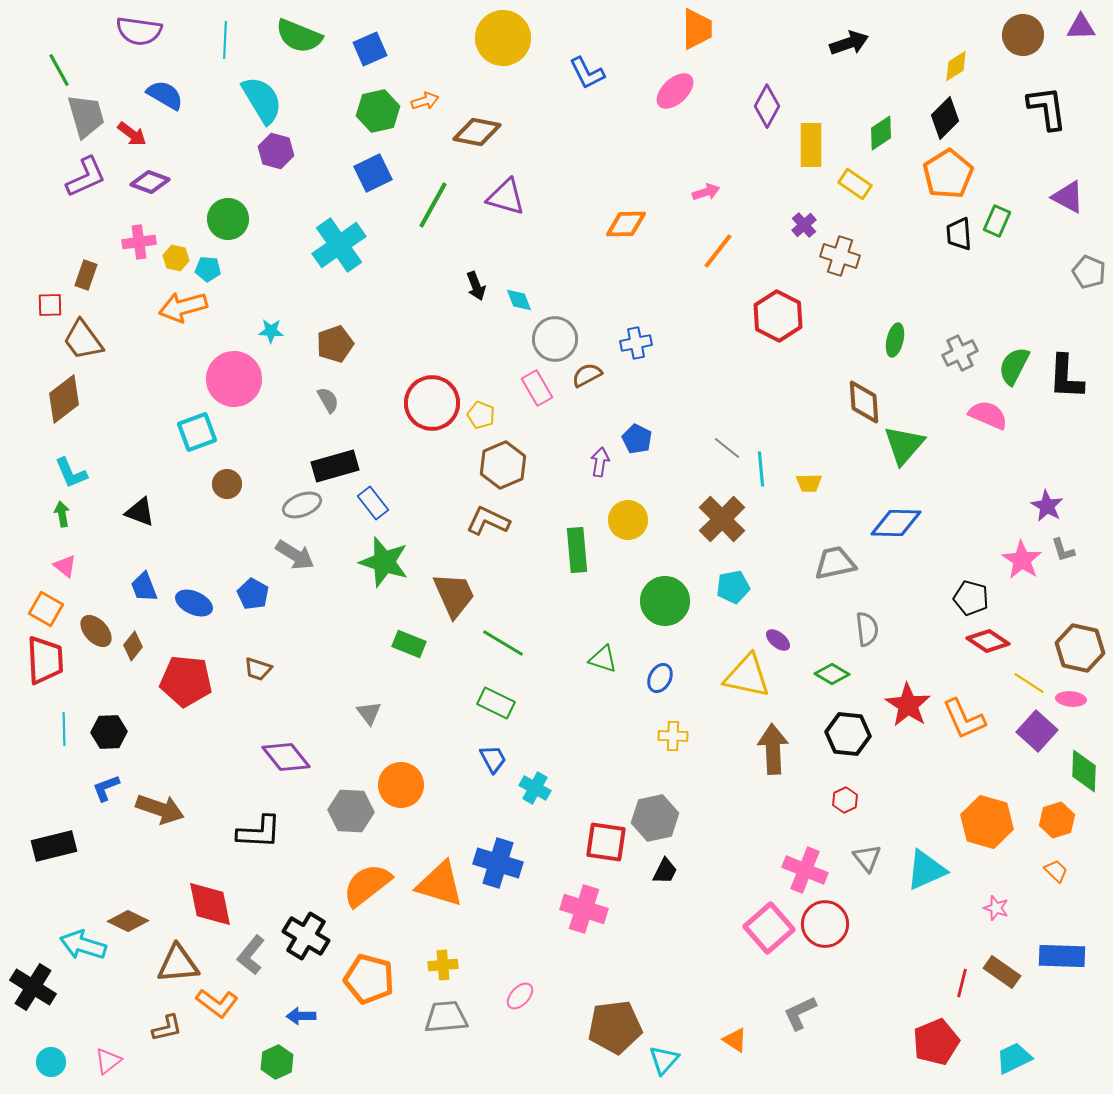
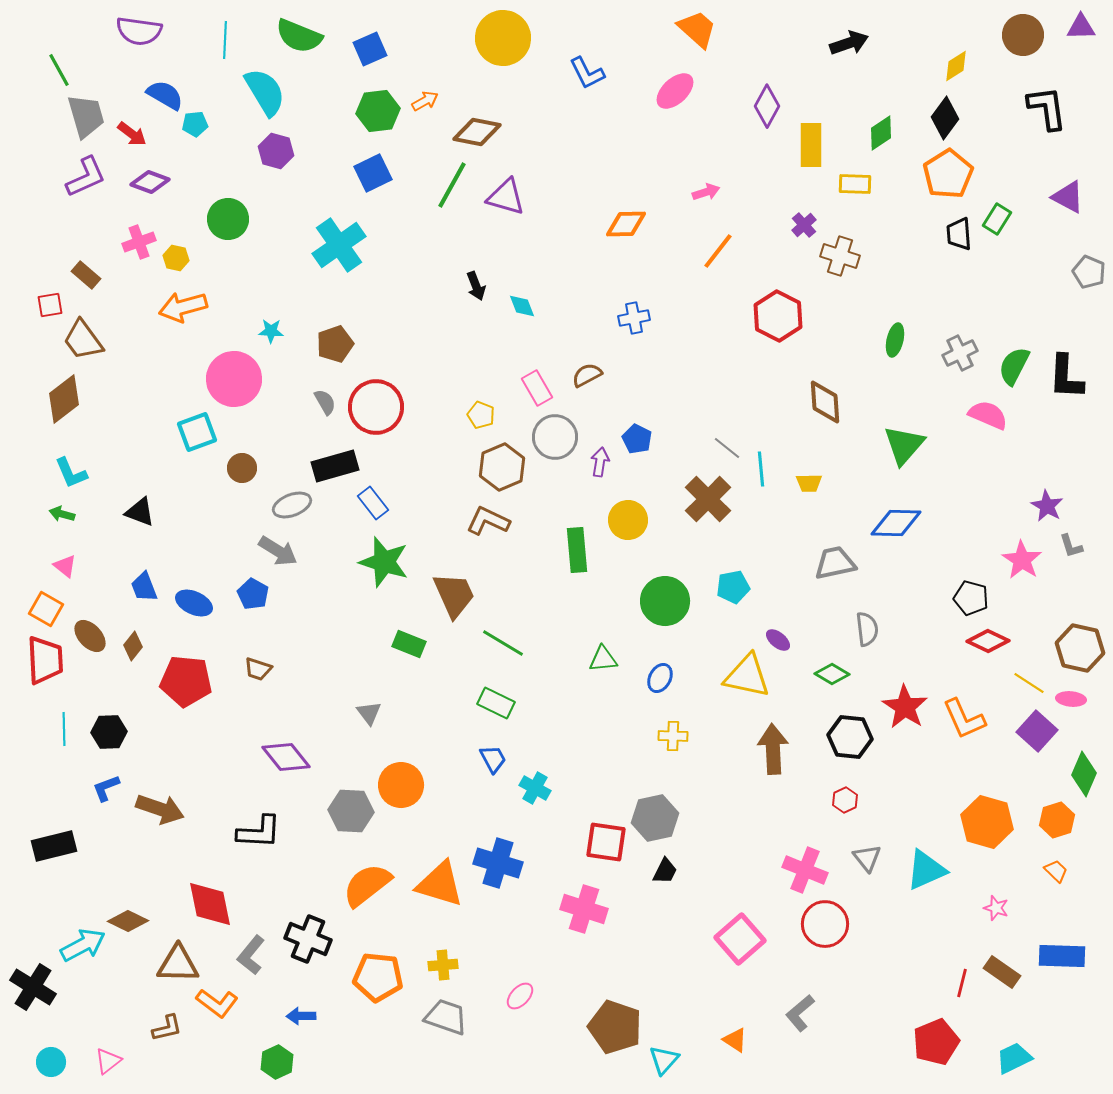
orange trapezoid at (697, 29): rotated 48 degrees counterclockwise
cyan semicircle at (262, 100): moved 3 px right, 8 px up
orange arrow at (425, 101): rotated 12 degrees counterclockwise
green hexagon at (378, 111): rotated 6 degrees clockwise
black diamond at (945, 118): rotated 9 degrees counterclockwise
yellow rectangle at (855, 184): rotated 32 degrees counterclockwise
green line at (433, 205): moved 19 px right, 20 px up
green rectangle at (997, 221): moved 2 px up; rotated 8 degrees clockwise
pink cross at (139, 242): rotated 12 degrees counterclockwise
cyan pentagon at (208, 269): moved 13 px left, 145 px up; rotated 10 degrees counterclockwise
brown rectangle at (86, 275): rotated 68 degrees counterclockwise
cyan diamond at (519, 300): moved 3 px right, 6 px down
red square at (50, 305): rotated 8 degrees counterclockwise
gray circle at (555, 339): moved 98 px down
blue cross at (636, 343): moved 2 px left, 25 px up
gray semicircle at (328, 400): moved 3 px left, 2 px down
brown diamond at (864, 402): moved 39 px left
red circle at (432, 403): moved 56 px left, 4 px down
brown hexagon at (503, 465): moved 1 px left, 2 px down
brown circle at (227, 484): moved 15 px right, 16 px up
gray ellipse at (302, 505): moved 10 px left
green arrow at (62, 514): rotated 65 degrees counterclockwise
brown cross at (722, 519): moved 14 px left, 20 px up
gray L-shape at (1063, 550): moved 8 px right, 4 px up
gray arrow at (295, 555): moved 17 px left, 4 px up
brown ellipse at (96, 631): moved 6 px left, 5 px down
red diamond at (988, 641): rotated 9 degrees counterclockwise
green triangle at (603, 659): rotated 24 degrees counterclockwise
red star at (908, 705): moved 3 px left, 2 px down
black hexagon at (848, 734): moved 2 px right, 3 px down
green diamond at (1084, 771): moved 3 px down; rotated 21 degrees clockwise
pink square at (769, 928): moved 29 px left, 11 px down
black cross at (306, 936): moved 2 px right, 3 px down; rotated 9 degrees counterclockwise
cyan arrow at (83, 945): rotated 135 degrees clockwise
brown triangle at (178, 964): rotated 6 degrees clockwise
orange pentagon at (369, 979): moved 9 px right, 2 px up; rotated 9 degrees counterclockwise
gray L-shape at (800, 1013): rotated 15 degrees counterclockwise
gray trapezoid at (446, 1017): rotated 24 degrees clockwise
brown pentagon at (615, 1027): rotated 26 degrees clockwise
